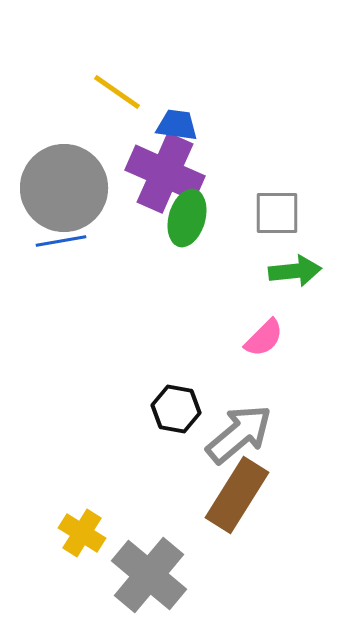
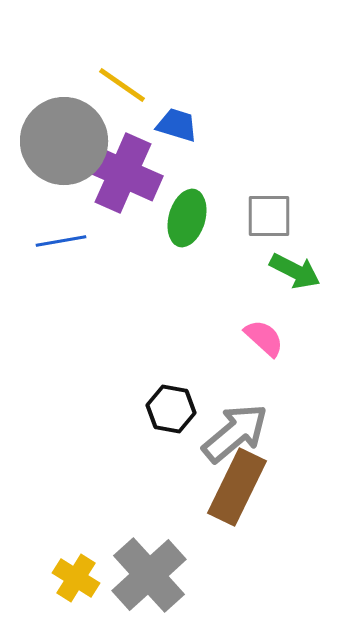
yellow line: moved 5 px right, 7 px up
blue trapezoid: rotated 9 degrees clockwise
purple cross: moved 42 px left
gray circle: moved 47 px up
gray square: moved 8 px left, 3 px down
green arrow: rotated 33 degrees clockwise
pink semicircle: rotated 93 degrees counterclockwise
black hexagon: moved 5 px left
gray arrow: moved 4 px left, 1 px up
brown rectangle: moved 8 px up; rotated 6 degrees counterclockwise
yellow cross: moved 6 px left, 45 px down
gray cross: rotated 8 degrees clockwise
